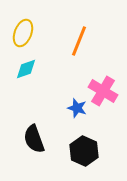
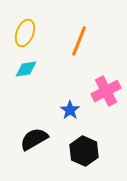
yellow ellipse: moved 2 px right
cyan diamond: rotated 10 degrees clockwise
pink cross: moved 3 px right; rotated 32 degrees clockwise
blue star: moved 7 px left, 2 px down; rotated 18 degrees clockwise
black semicircle: rotated 80 degrees clockwise
